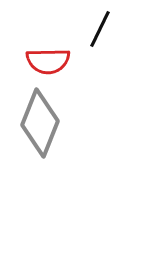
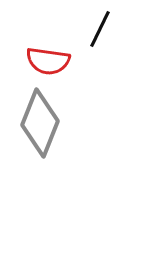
red semicircle: rotated 9 degrees clockwise
